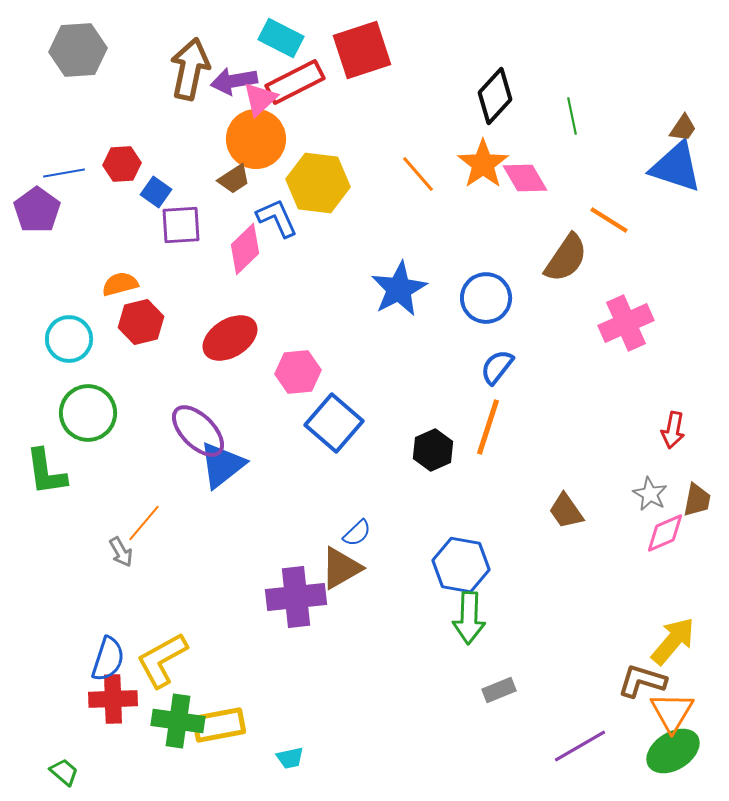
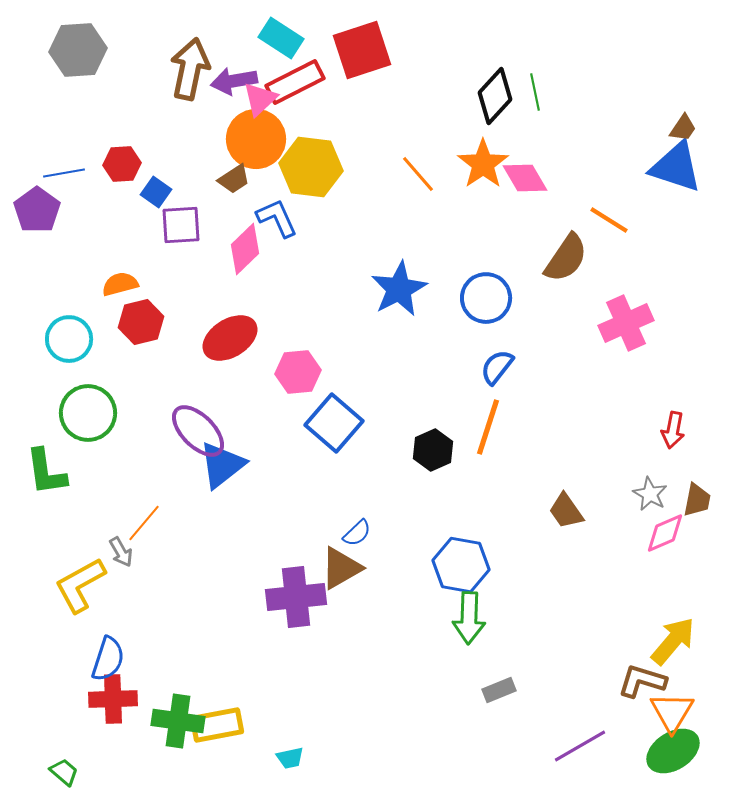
cyan rectangle at (281, 38): rotated 6 degrees clockwise
green line at (572, 116): moved 37 px left, 24 px up
yellow hexagon at (318, 183): moved 7 px left, 16 px up
yellow L-shape at (162, 660): moved 82 px left, 75 px up
yellow rectangle at (219, 725): moved 2 px left
